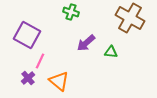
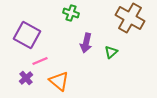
green cross: moved 1 px down
purple arrow: rotated 36 degrees counterclockwise
green triangle: rotated 48 degrees counterclockwise
pink line: rotated 42 degrees clockwise
purple cross: moved 2 px left
